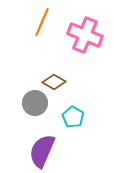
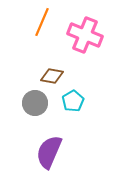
brown diamond: moved 2 px left, 6 px up; rotated 20 degrees counterclockwise
cyan pentagon: moved 16 px up; rotated 10 degrees clockwise
purple semicircle: moved 7 px right, 1 px down
